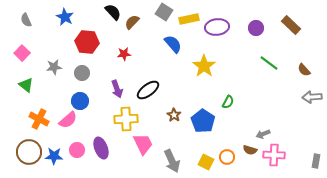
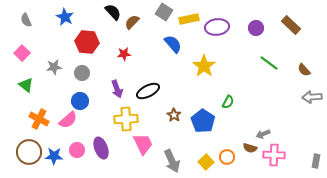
black ellipse at (148, 90): moved 1 px down; rotated 10 degrees clockwise
brown semicircle at (250, 150): moved 2 px up
yellow square at (206, 162): rotated 21 degrees clockwise
